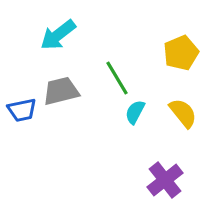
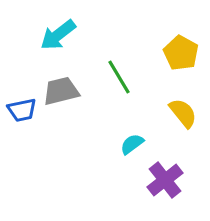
yellow pentagon: rotated 20 degrees counterclockwise
green line: moved 2 px right, 1 px up
cyan semicircle: moved 3 px left, 32 px down; rotated 25 degrees clockwise
